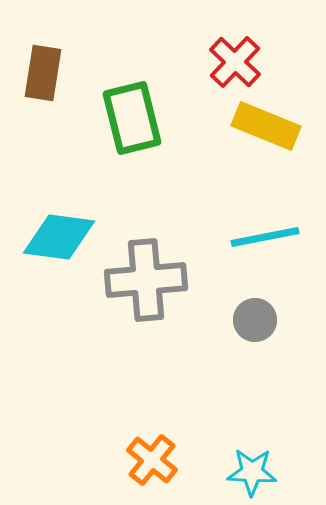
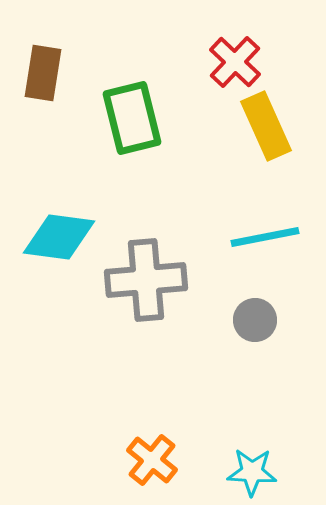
yellow rectangle: rotated 44 degrees clockwise
